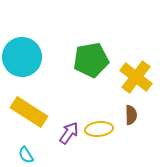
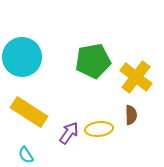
green pentagon: moved 2 px right, 1 px down
